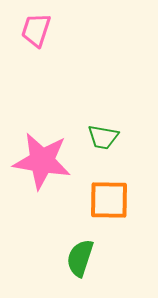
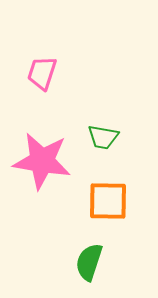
pink trapezoid: moved 6 px right, 43 px down
orange square: moved 1 px left, 1 px down
green semicircle: moved 9 px right, 4 px down
